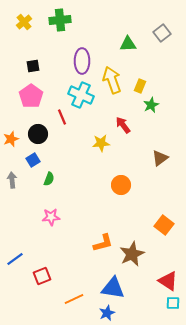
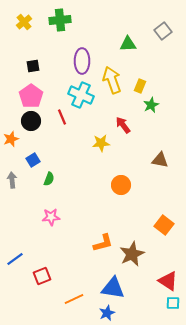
gray square: moved 1 px right, 2 px up
black circle: moved 7 px left, 13 px up
brown triangle: moved 2 px down; rotated 48 degrees clockwise
